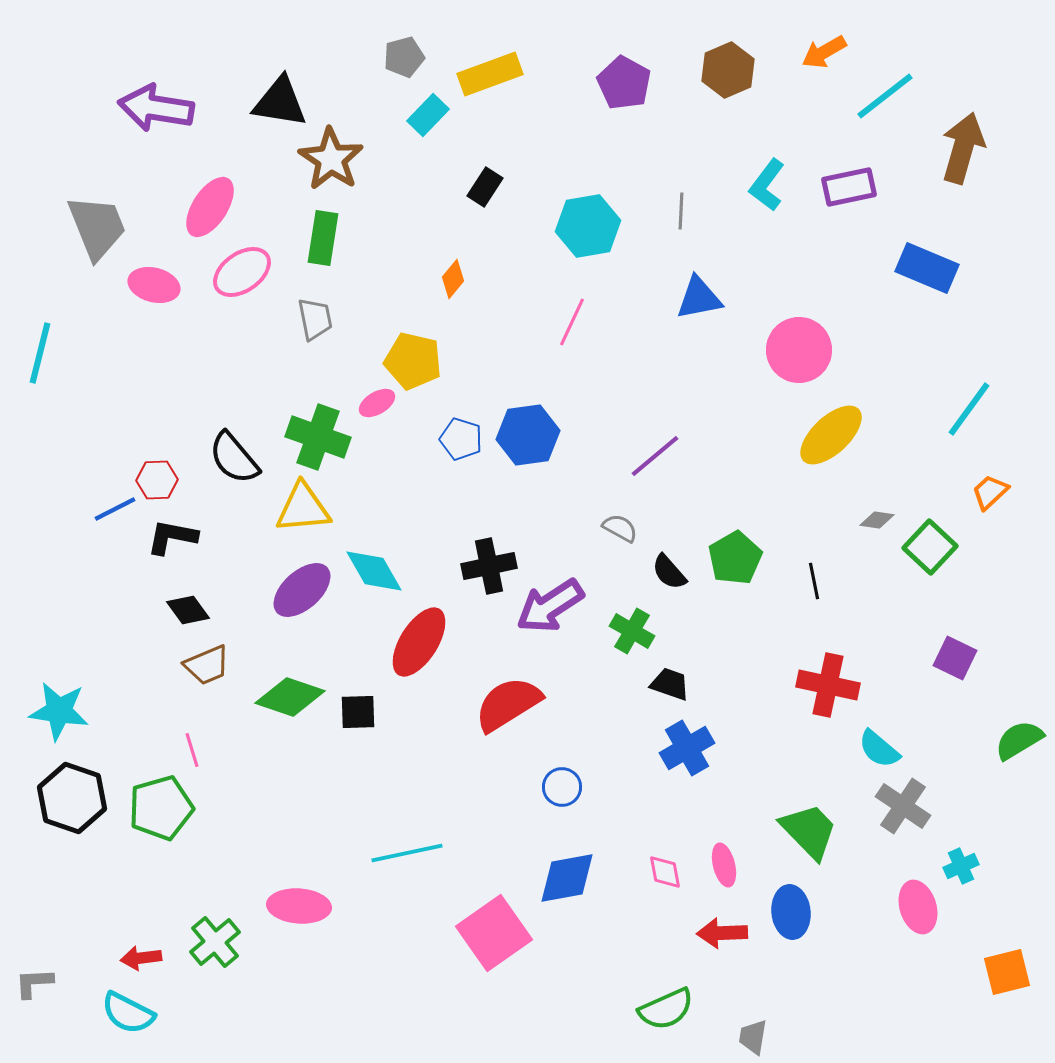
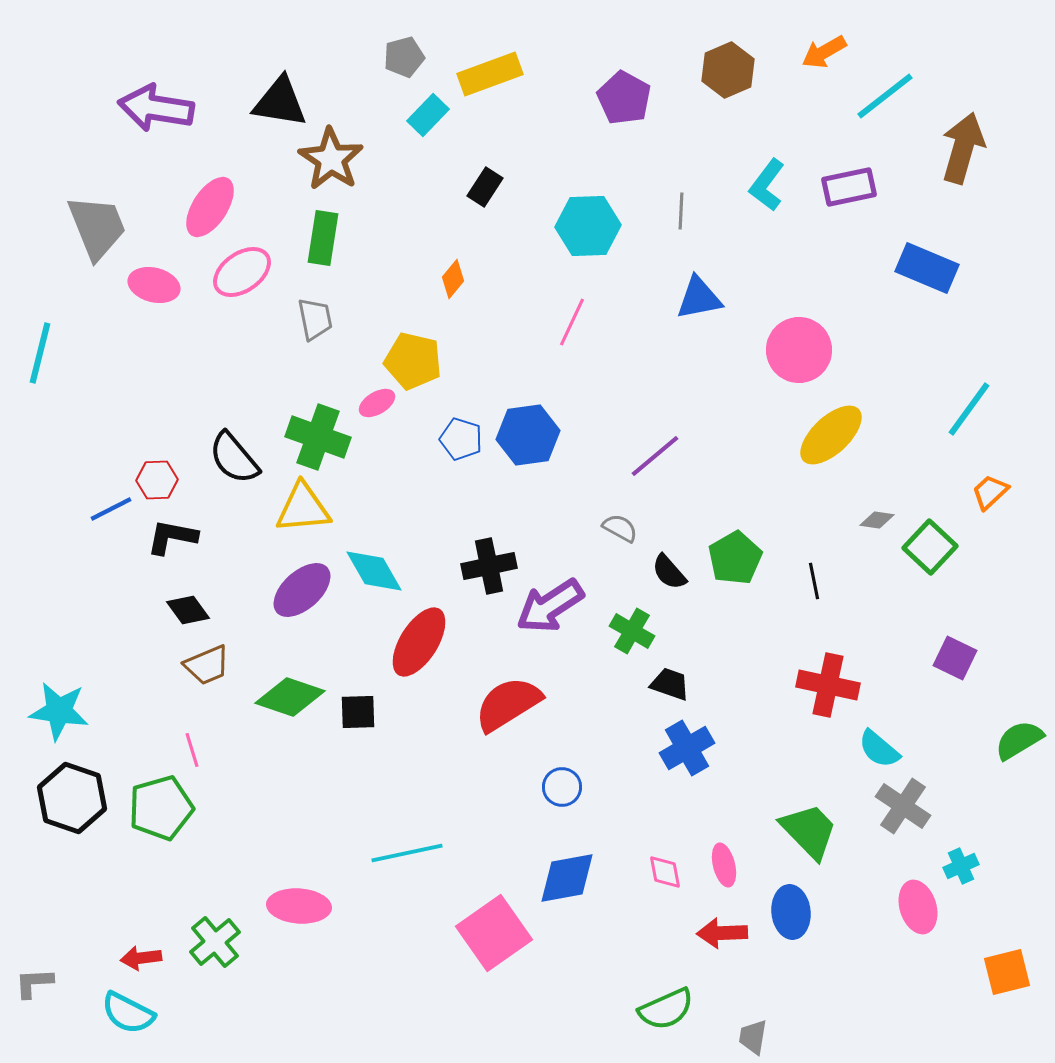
purple pentagon at (624, 83): moved 15 px down
cyan hexagon at (588, 226): rotated 8 degrees clockwise
blue line at (115, 509): moved 4 px left
